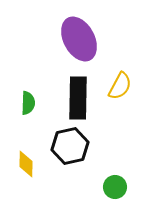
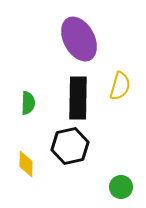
yellow semicircle: rotated 12 degrees counterclockwise
green circle: moved 6 px right
